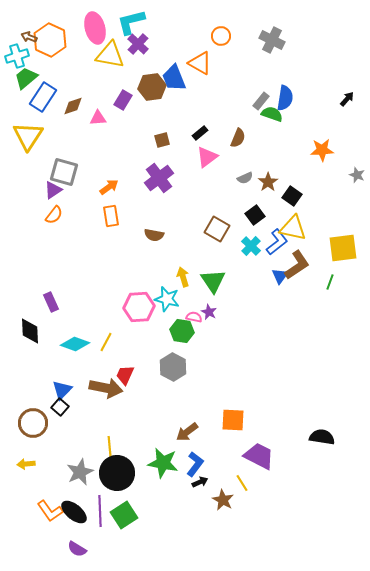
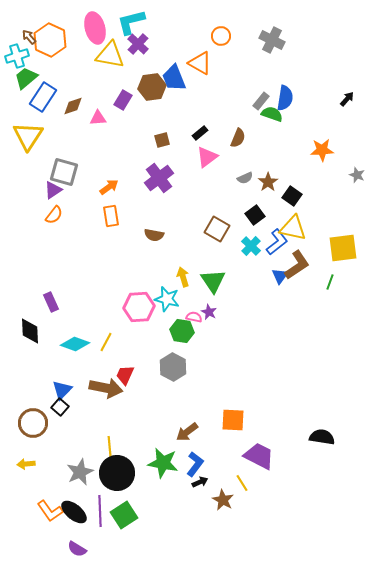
brown arrow at (29, 37): rotated 28 degrees clockwise
